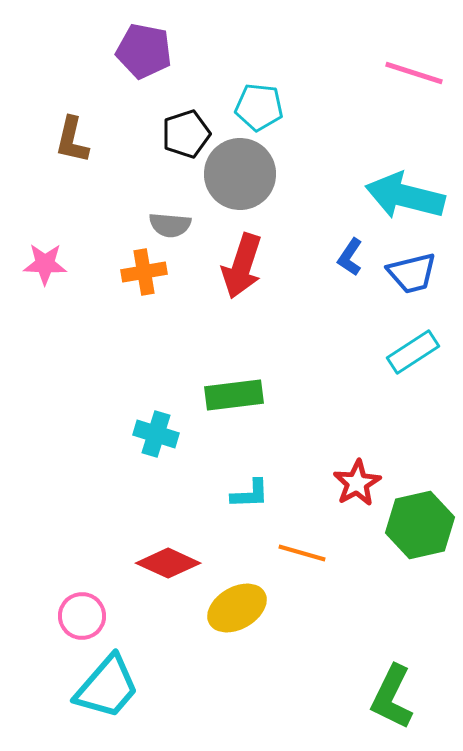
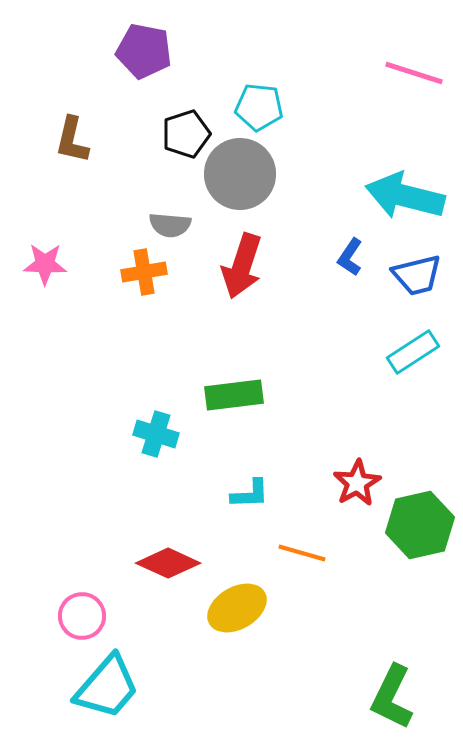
blue trapezoid: moved 5 px right, 2 px down
